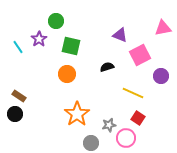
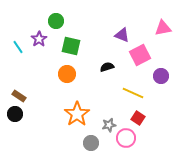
purple triangle: moved 2 px right
